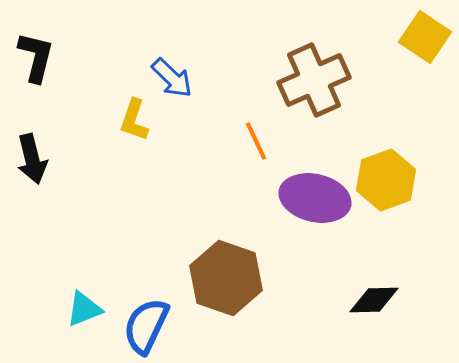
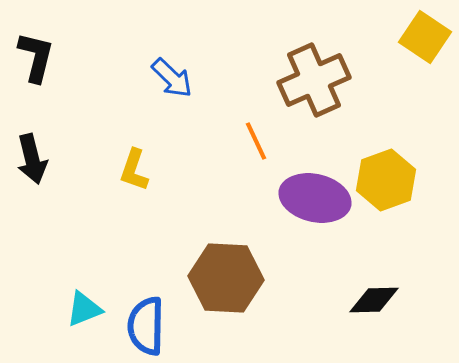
yellow L-shape: moved 50 px down
brown hexagon: rotated 16 degrees counterclockwise
blue semicircle: rotated 24 degrees counterclockwise
